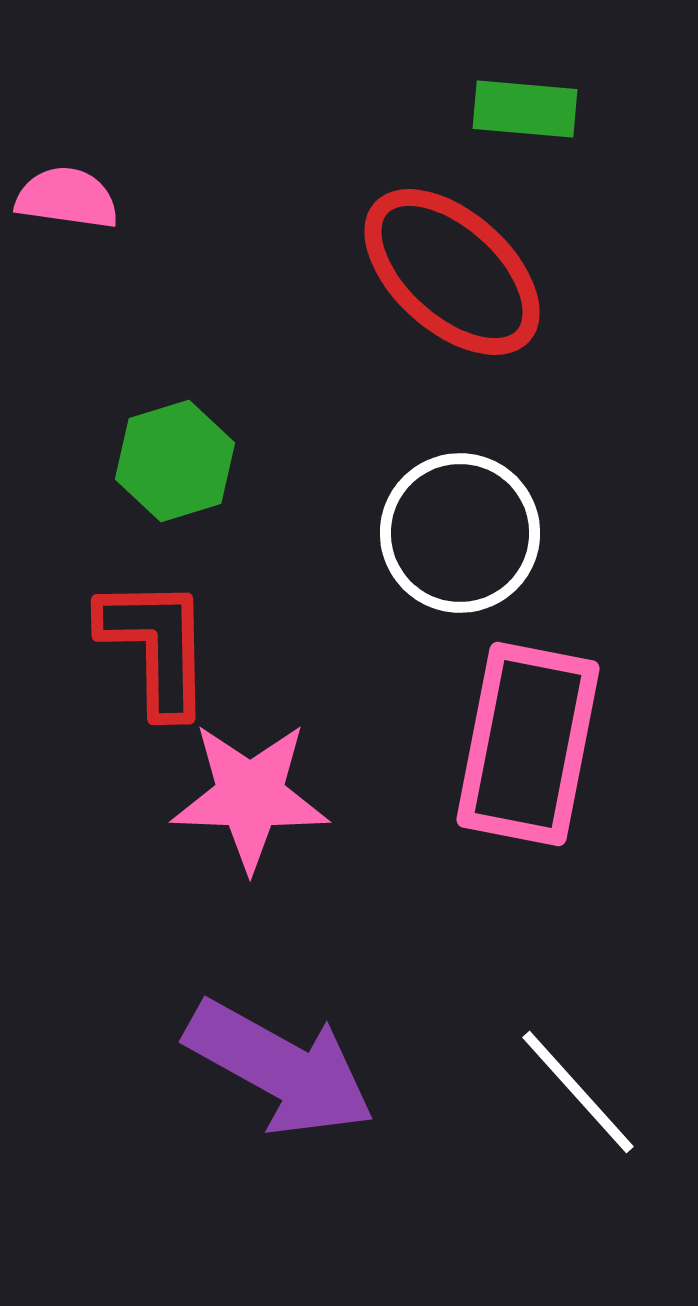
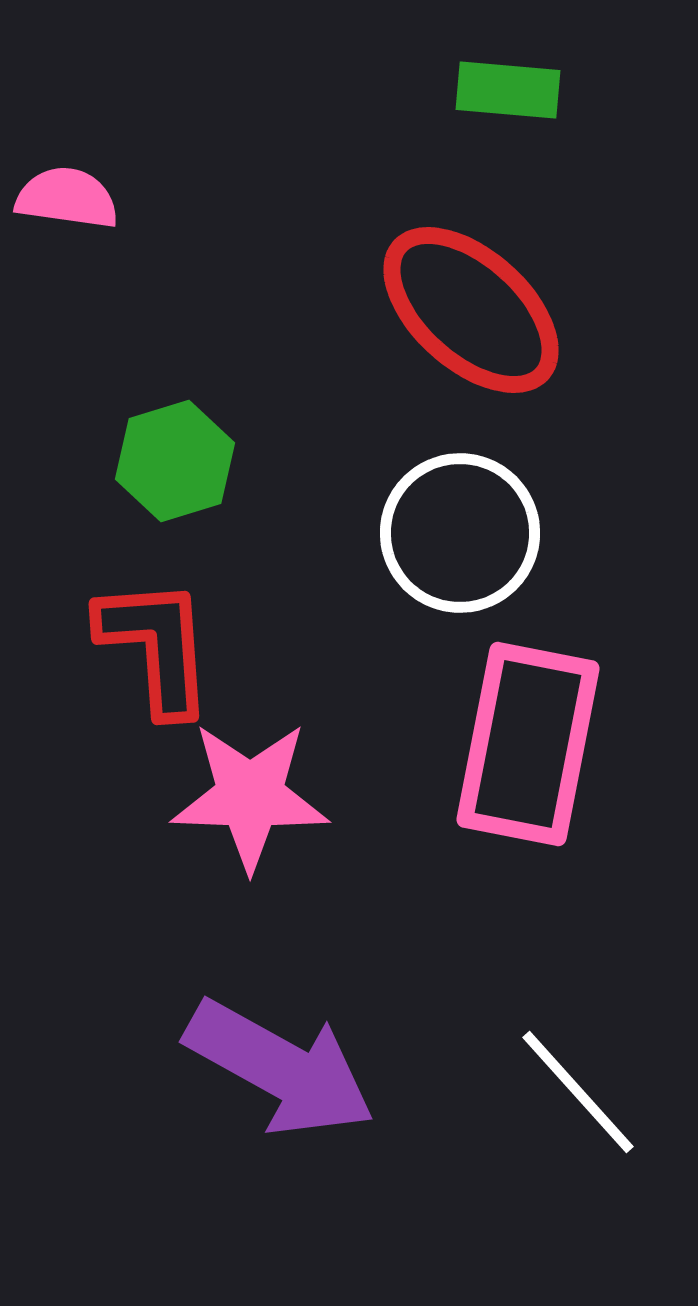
green rectangle: moved 17 px left, 19 px up
red ellipse: moved 19 px right, 38 px down
red L-shape: rotated 3 degrees counterclockwise
